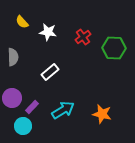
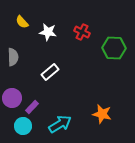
red cross: moved 1 px left, 5 px up; rotated 28 degrees counterclockwise
cyan arrow: moved 3 px left, 14 px down
